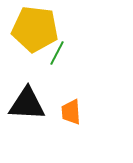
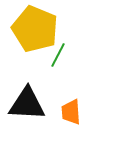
yellow pentagon: rotated 15 degrees clockwise
green line: moved 1 px right, 2 px down
